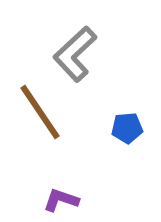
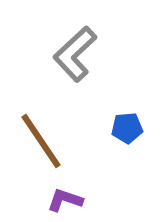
brown line: moved 1 px right, 29 px down
purple L-shape: moved 4 px right
